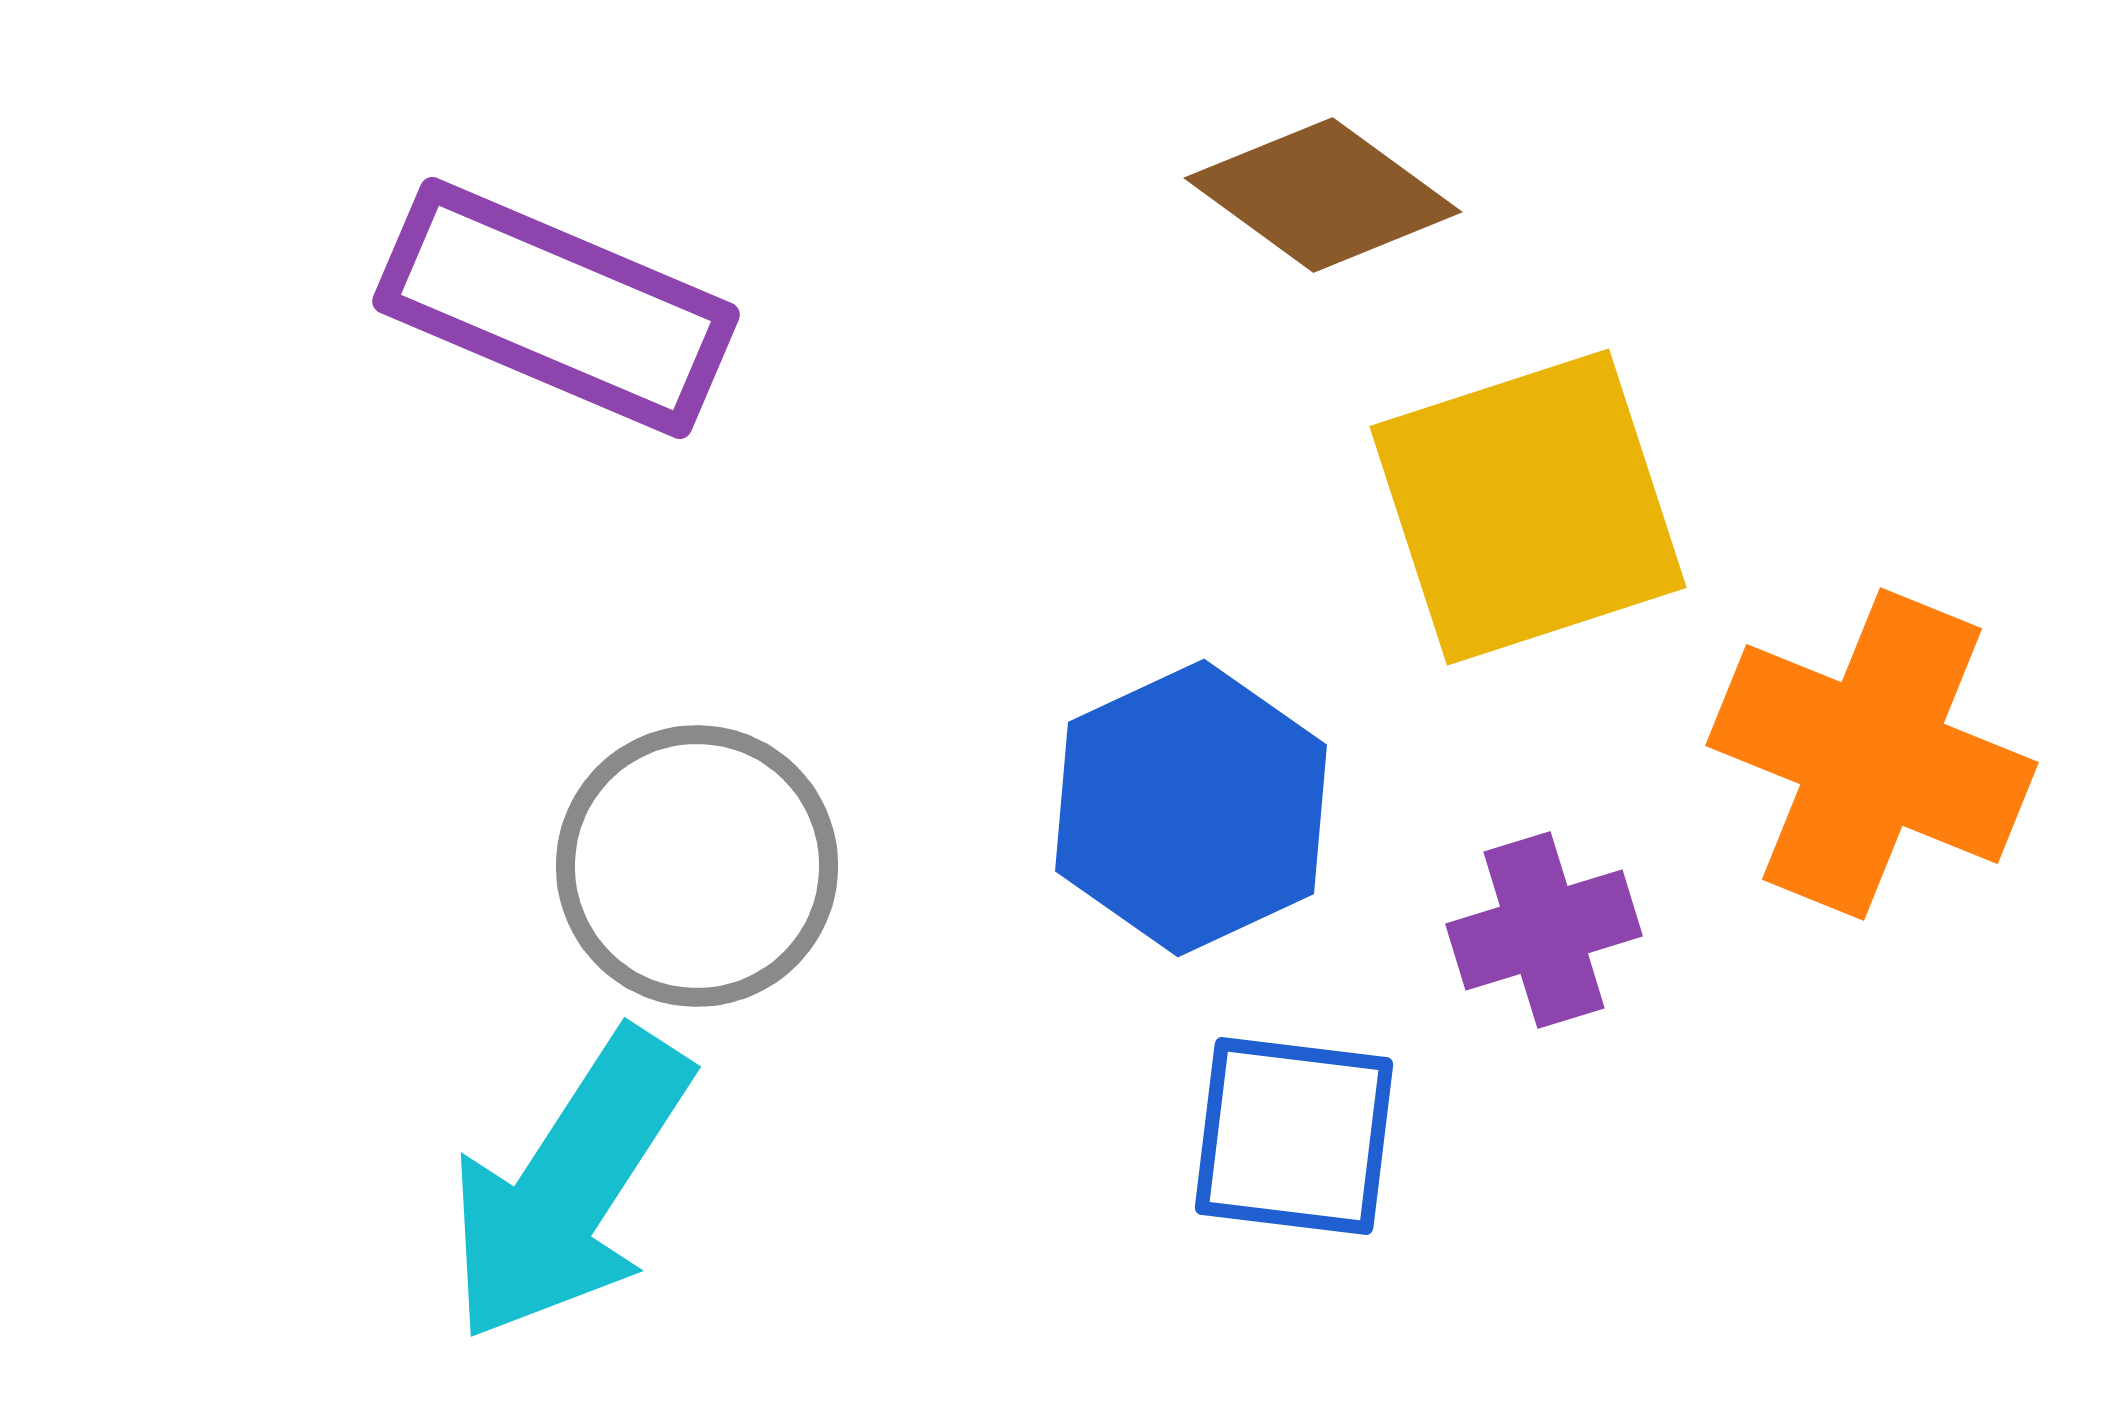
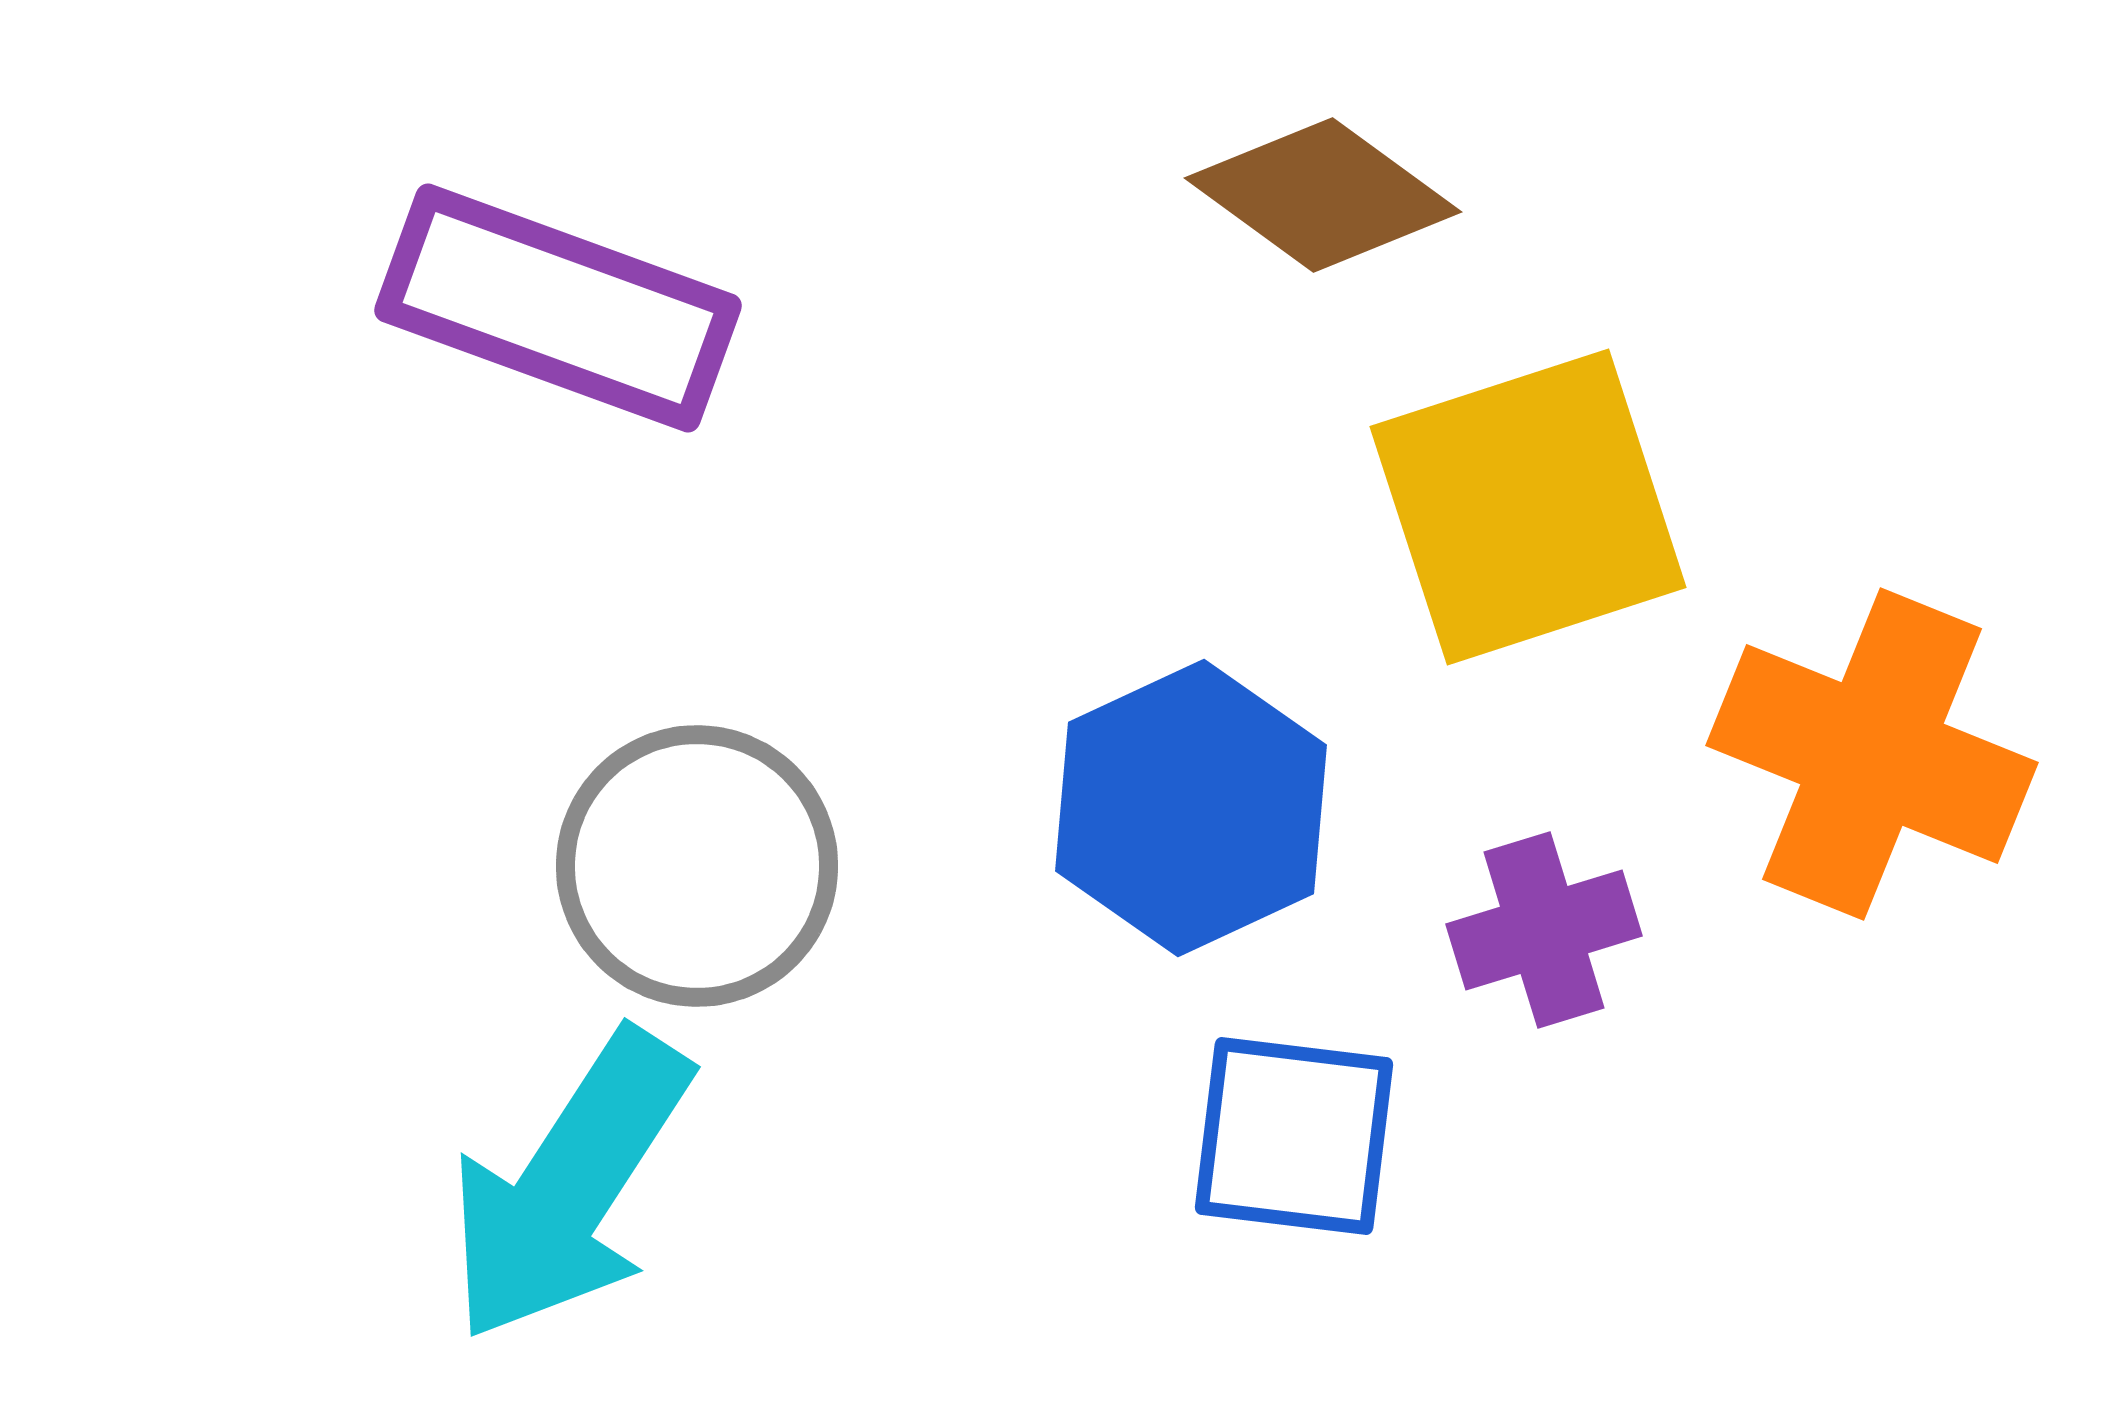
purple rectangle: moved 2 px right; rotated 3 degrees counterclockwise
